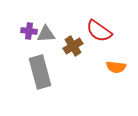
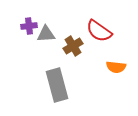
purple cross: moved 5 px up; rotated 14 degrees counterclockwise
gray rectangle: moved 17 px right, 13 px down
